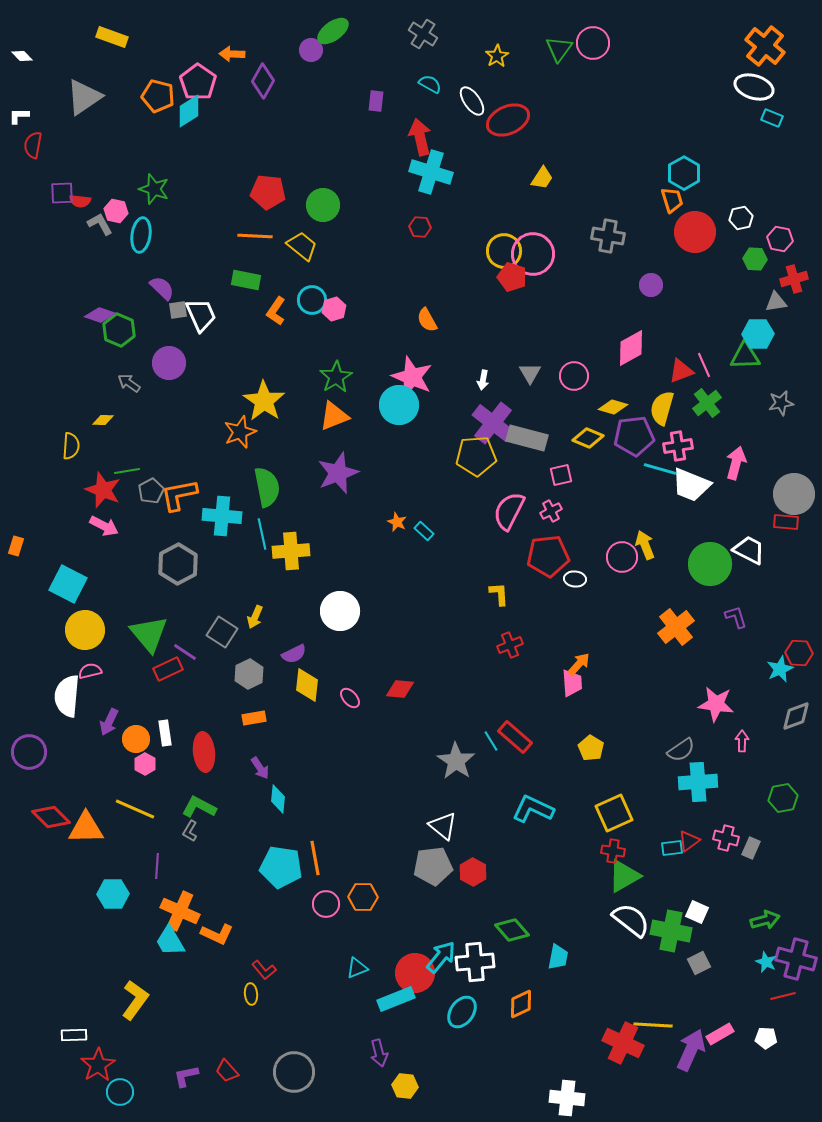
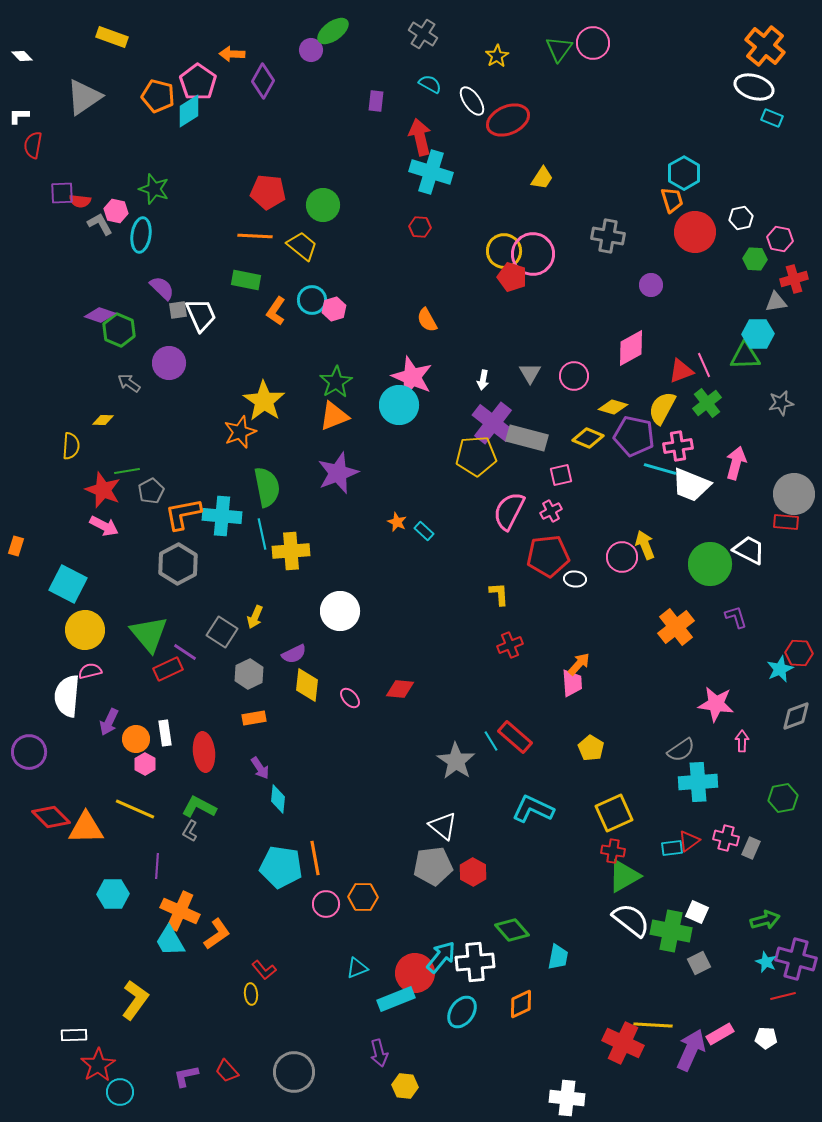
green star at (336, 377): moved 5 px down
yellow semicircle at (662, 408): rotated 12 degrees clockwise
purple pentagon at (634, 436): rotated 18 degrees clockwise
orange L-shape at (179, 495): moved 4 px right, 19 px down
orange L-shape at (217, 934): rotated 60 degrees counterclockwise
